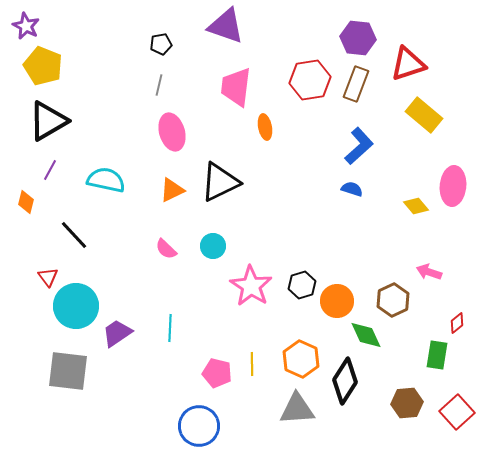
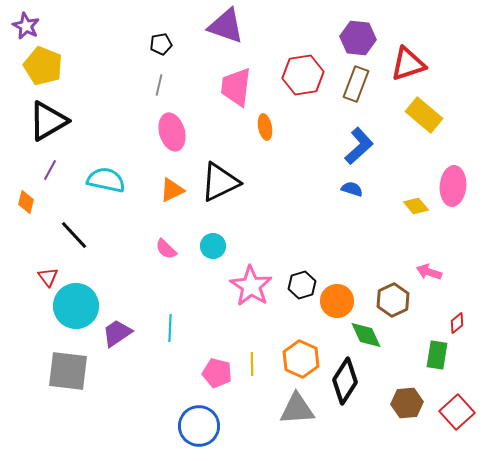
red hexagon at (310, 80): moved 7 px left, 5 px up
